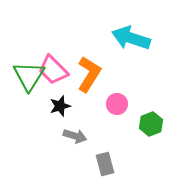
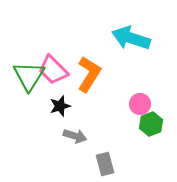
pink circle: moved 23 px right
